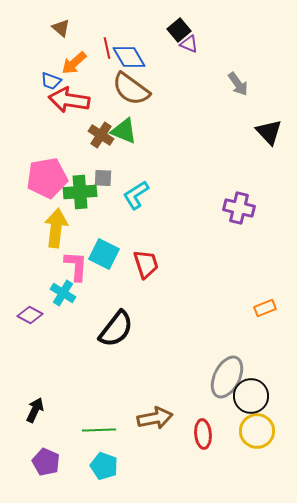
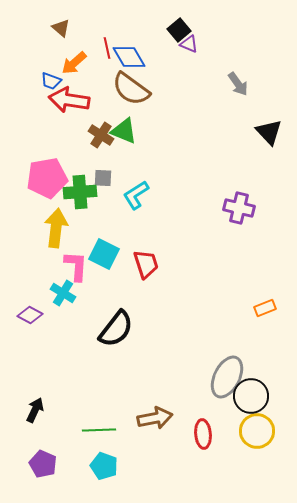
purple pentagon: moved 3 px left, 2 px down
